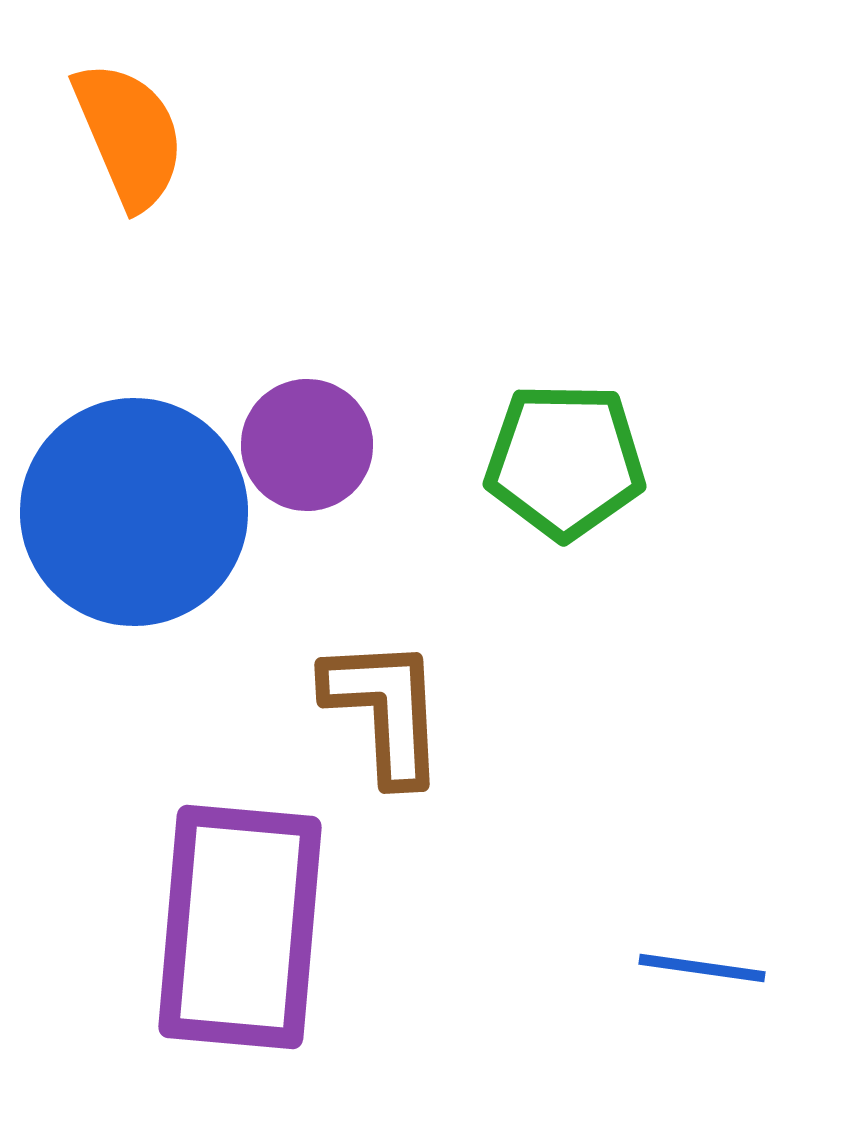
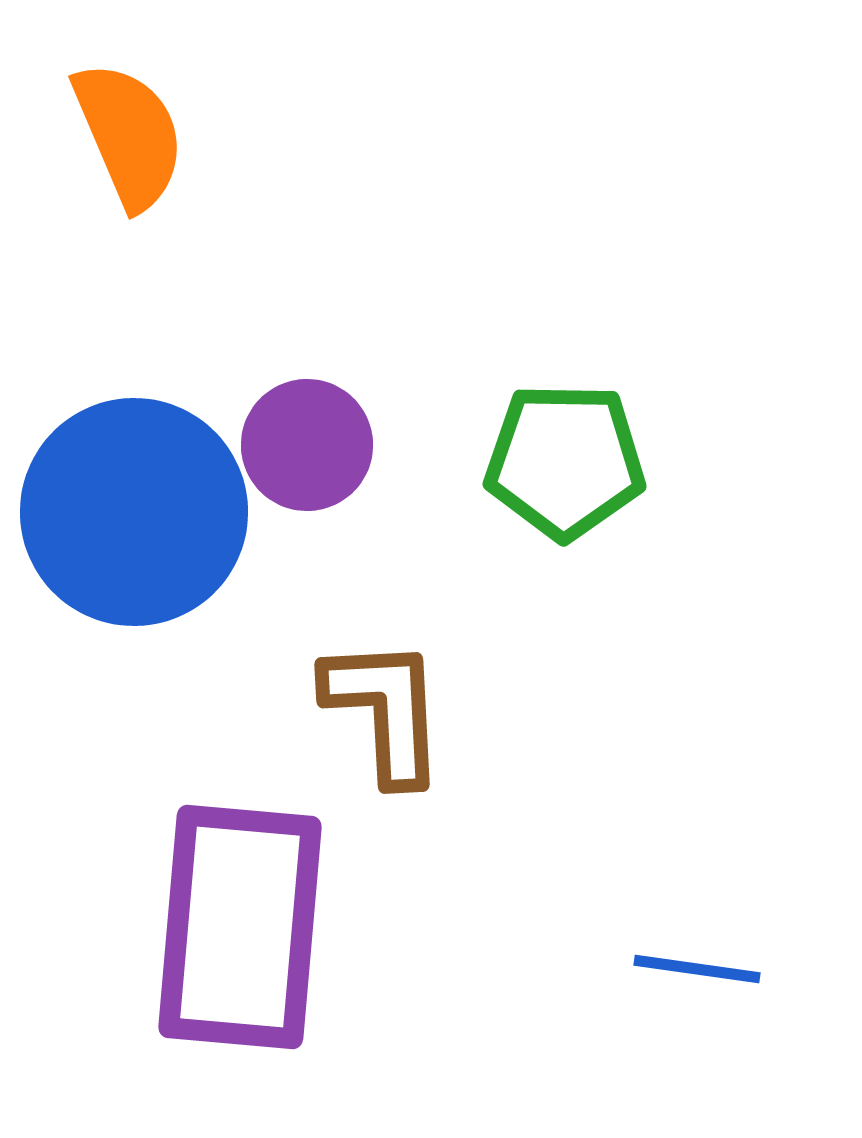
blue line: moved 5 px left, 1 px down
